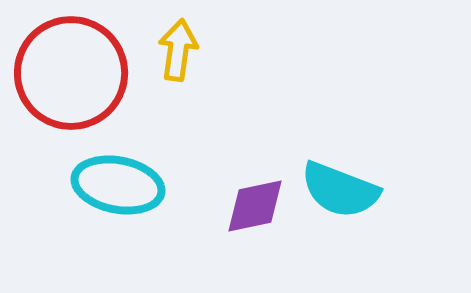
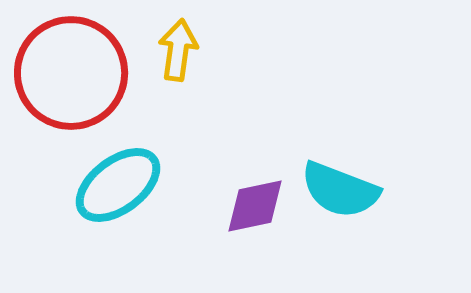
cyan ellipse: rotated 48 degrees counterclockwise
